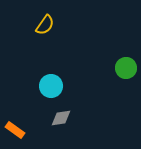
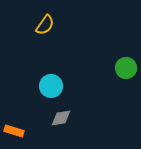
orange rectangle: moved 1 px left, 1 px down; rotated 18 degrees counterclockwise
